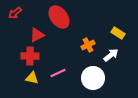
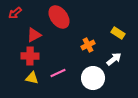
red triangle: moved 3 px left
white arrow: moved 3 px right, 4 px down
